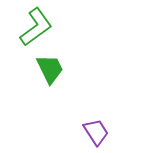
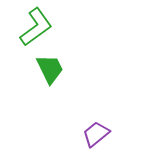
purple trapezoid: moved 2 px down; rotated 96 degrees counterclockwise
